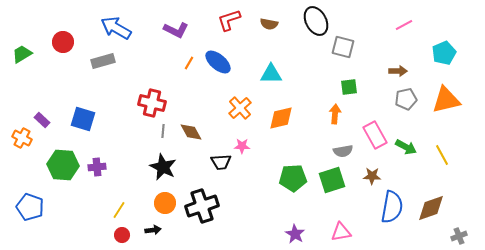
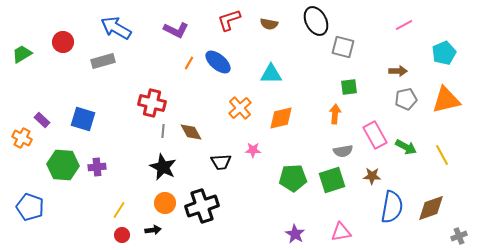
pink star at (242, 146): moved 11 px right, 4 px down
